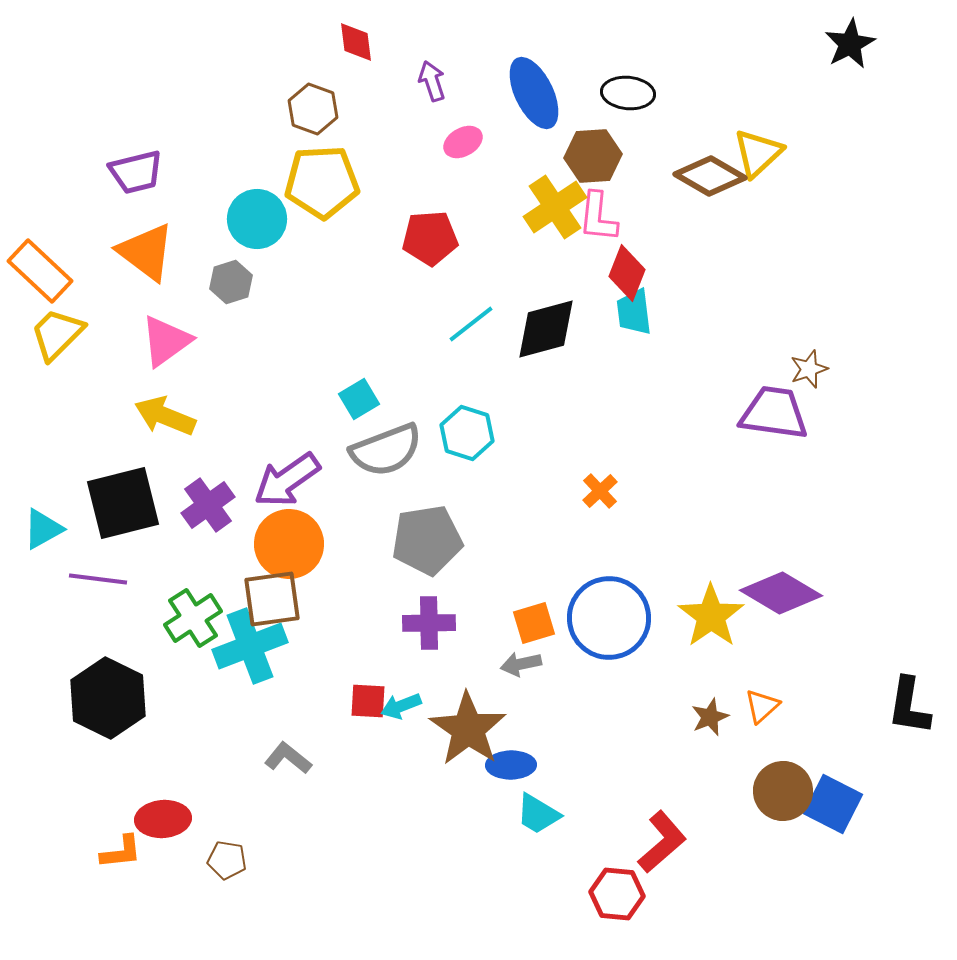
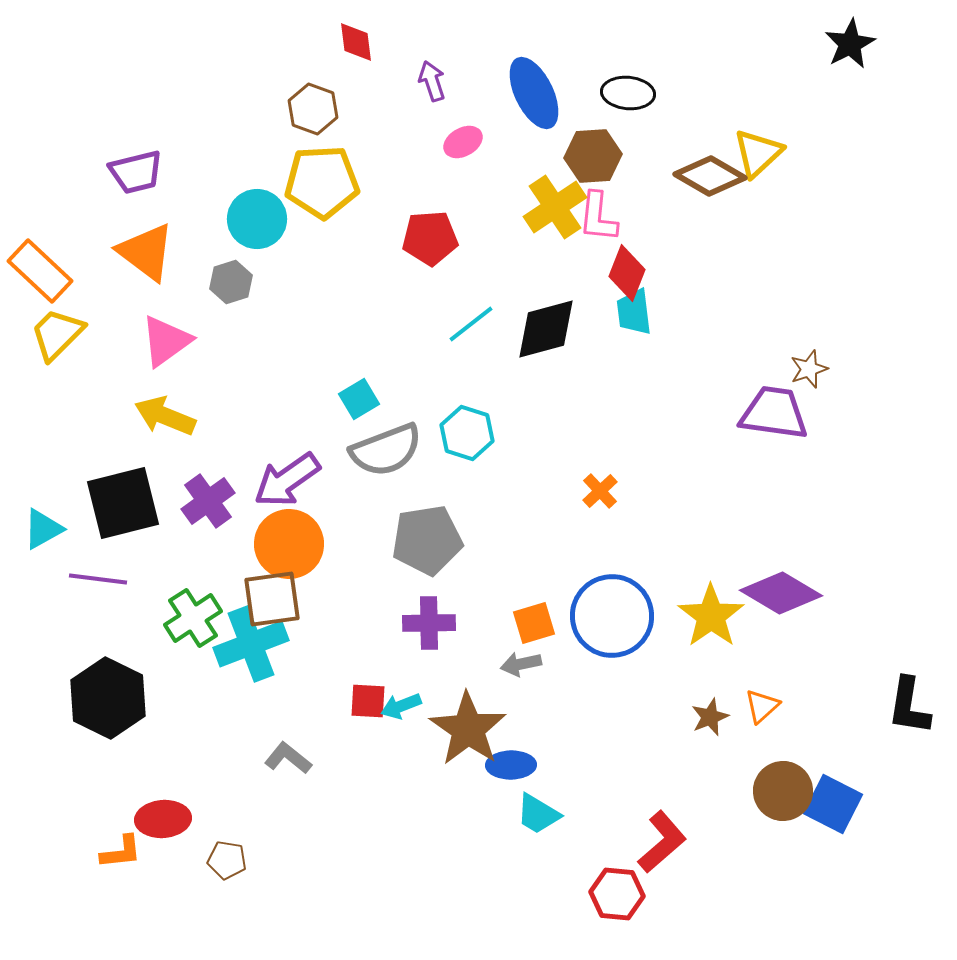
purple cross at (208, 505): moved 4 px up
blue circle at (609, 618): moved 3 px right, 2 px up
cyan cross at (250, 646): moved 1 px right, 2 px up
